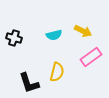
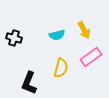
yellow arrow: moved 1 px right, 1 px up; rotated 36 degrees clockwise
cyan semicircle: moved 3 px right
yellow semicircle: moved 4 px right, 4 px up
black L-shape: rotated 40 degrees clockwise
